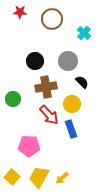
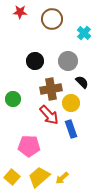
brown cross: moved 5 px right, 2 px down
yellow circle: moved 1 px left, 1 px up
yellow trapezoid: rotated 20 degrees clockwise
